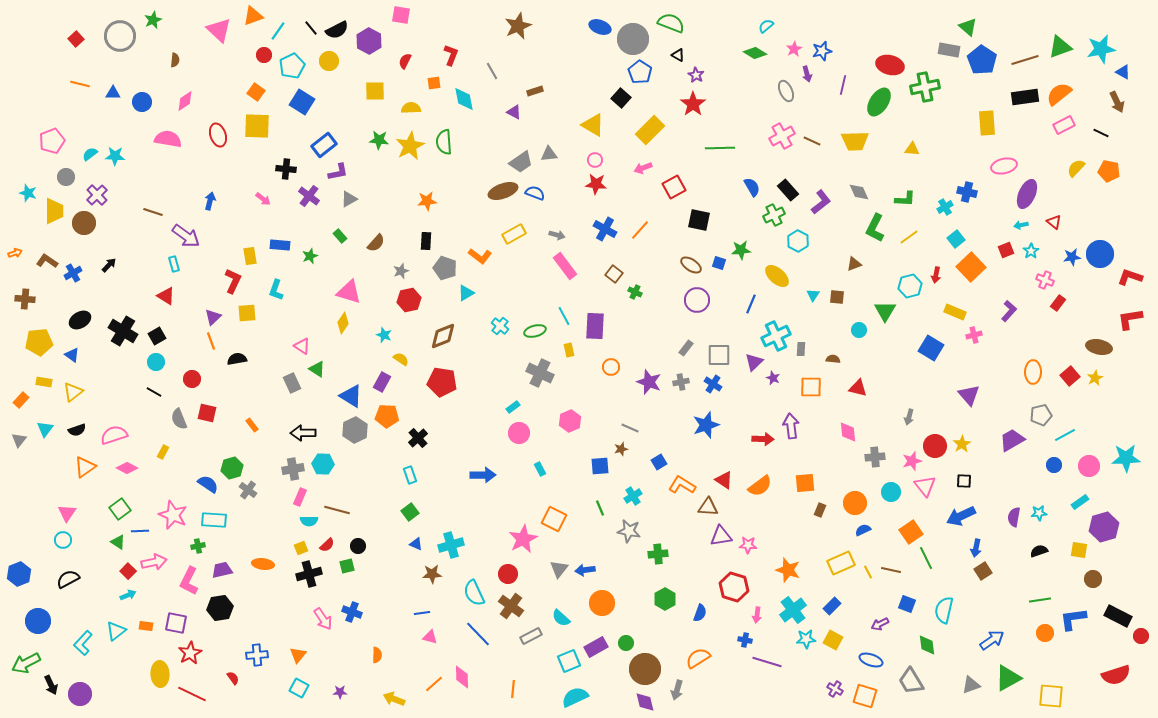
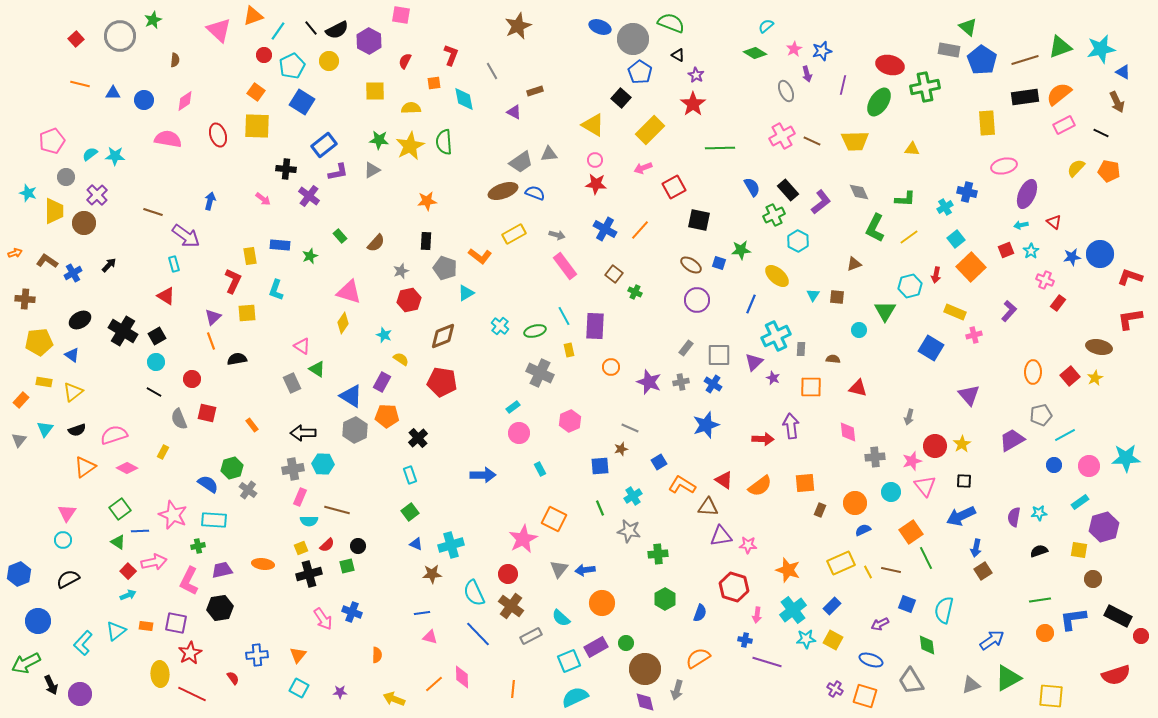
blue circle at (142, 102): moved 2 px right, 2 px up
gray triangle at (349, 199): moved 23 px right, 29 px up
